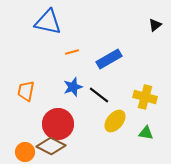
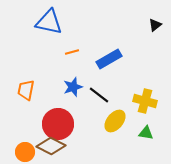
blue triangle: moved 1 px right
orange trapezoid: moved 1 px up
yellow cross: moved 4 px down
